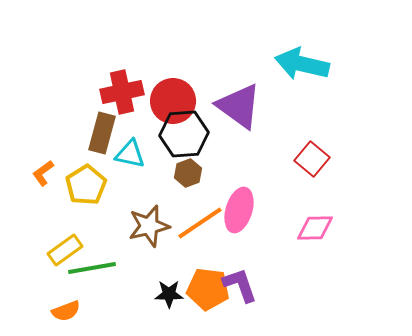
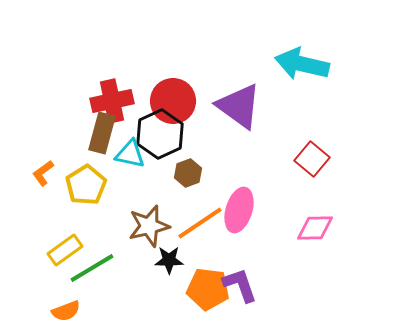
red cross: moved 10 px left, 9 px down
black hexagon: moved 24 px left; rotated 21 degrees counterclockwise
green line: rotated 21 degrees counterclockwise
black star: moved 34 px up
